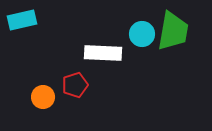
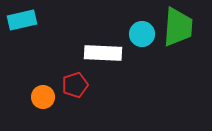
green trapezoid: moved 5 px right, 4 px up; rotated 6 degrees counterclockwise
